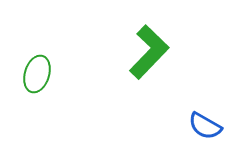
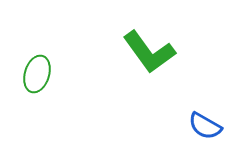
green L-shape: rotated 100 degrees clockwise
